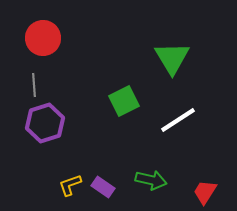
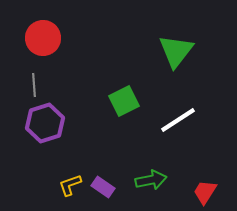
green triangle: moved 4 px right, 7 px up; rotated 9 degrees clockwise
green arrow: rotated 24 degrees counterclockwise
